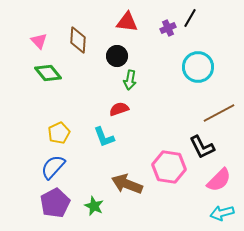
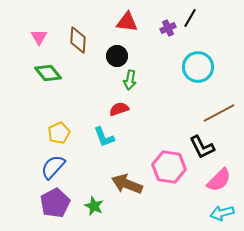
pink triangle: moved 4 px up; rotated 12 degrees clockwise
